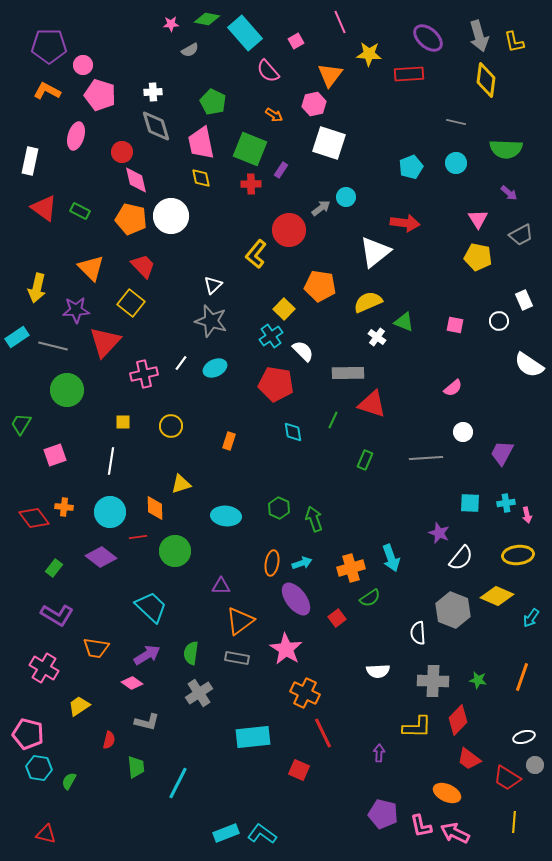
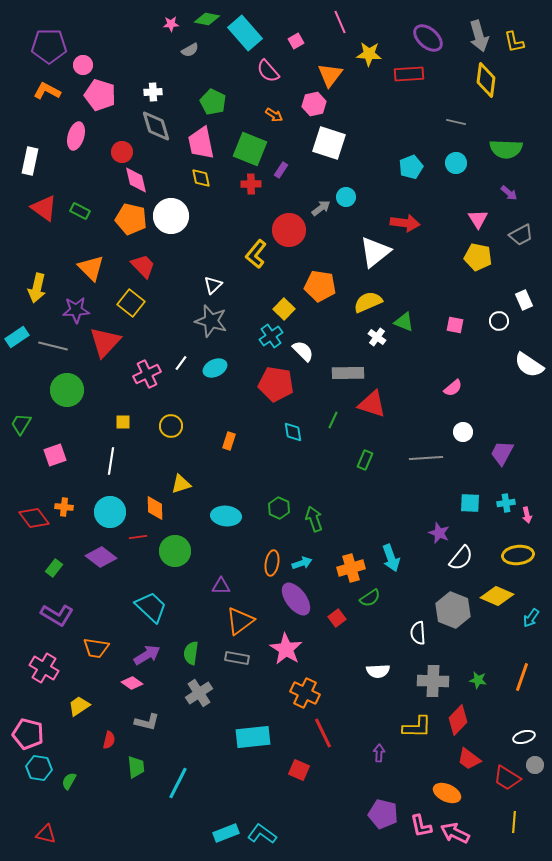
pink cross at (144, 374): moved 3 px right; rotated 12 degrees counterclockwise
